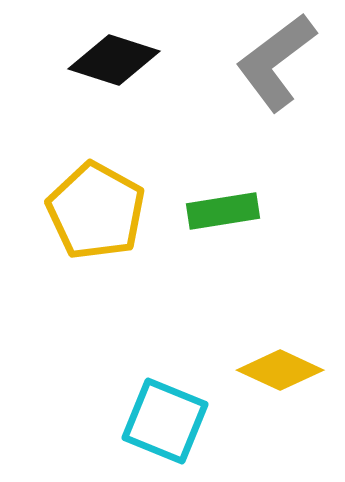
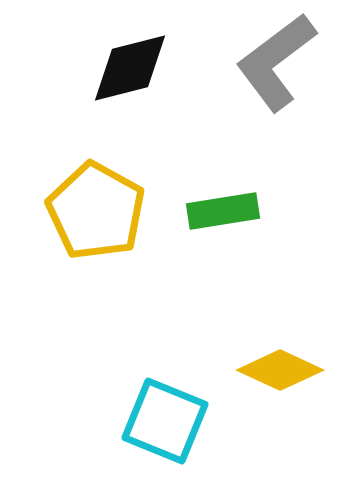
black diamond: moved 16 px right, 8 px down; rotated 32 degrees counterclockwise
